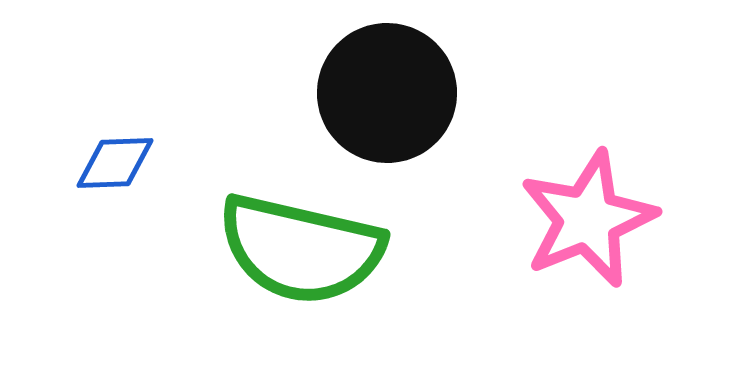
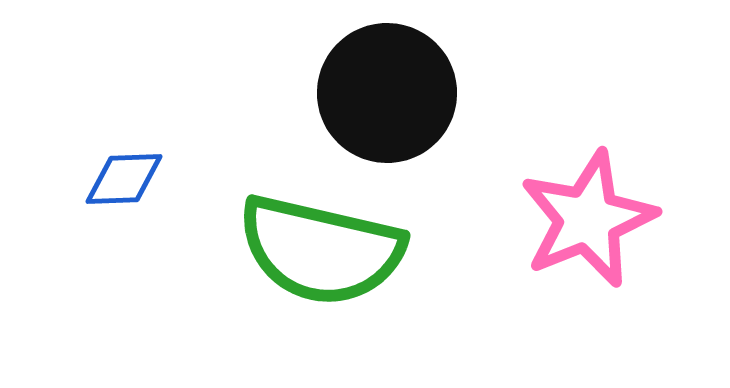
blue diamond: moved 9 px right, 16 px down
green semicircle: moved 20 px right, 1 px down
